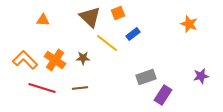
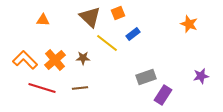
orange cross: rotated 15 degrees clockwise
